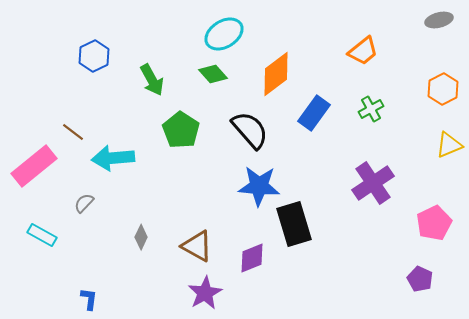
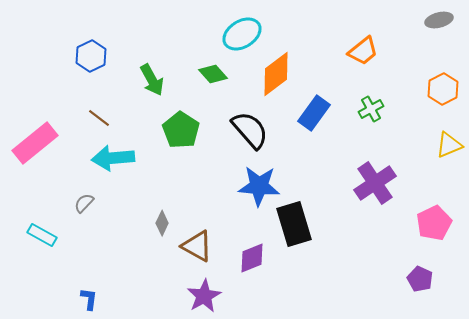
cyan ellipse: moved 18 px right
blue hexagon: moved 3 px left
brown line: moved 26 px right, 14 px up
pink rectangle: moved 1 px right, 23 px up
purple cross: moved 2 px right
gray diamond: moved 21 px right, 14 px up
purple star: moved 1 px left, 3 px down
